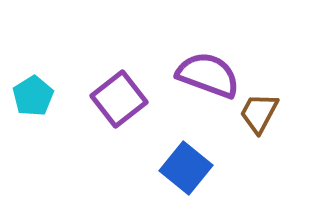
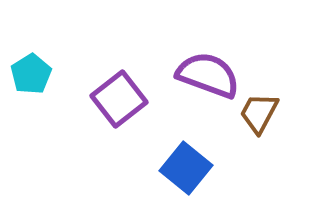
cyan pentagon: moved 2 px left, 22 px up
